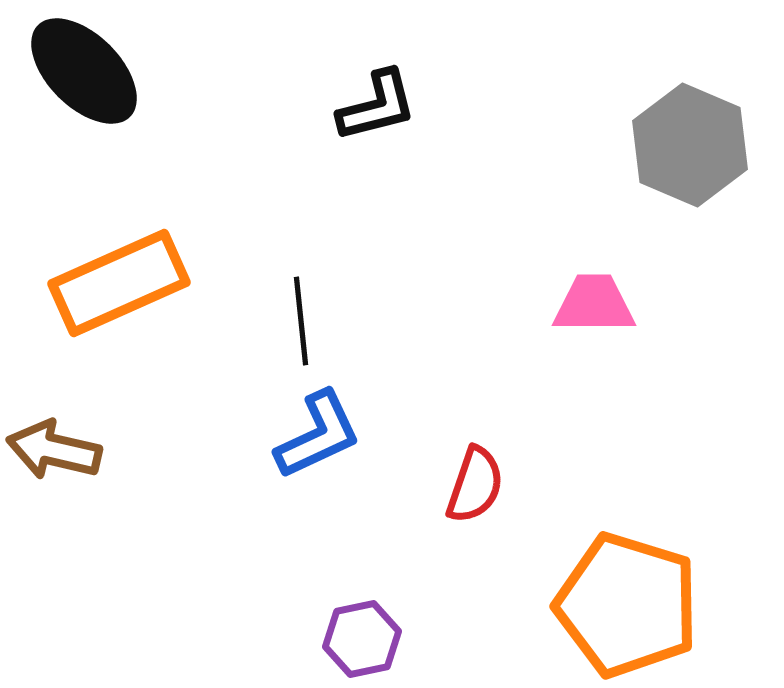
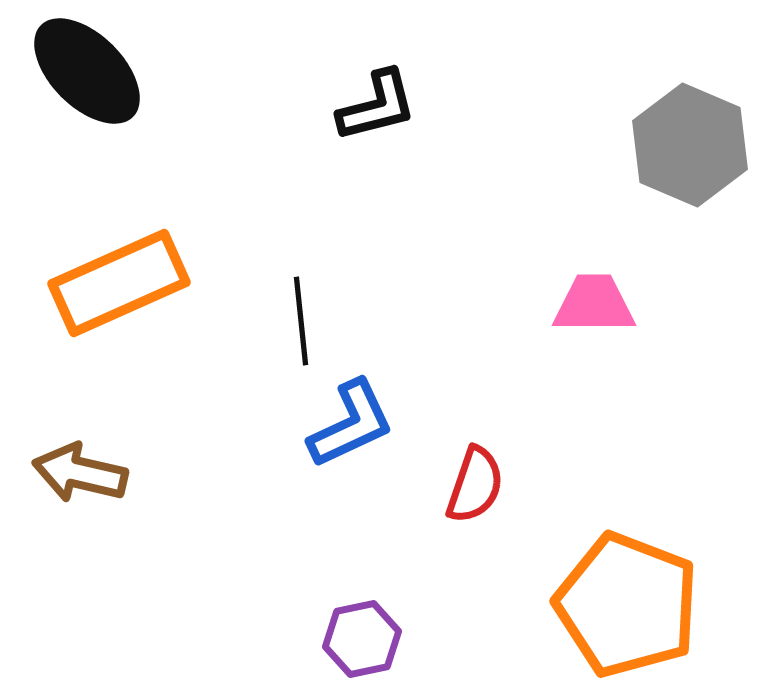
black ellipse: moved 3 px right
blue L-shape: moved 33 px right, 11 px up
brown arrow: moved 26 px right, 23 px down
orange pentagon: rotated 4 degrees clockwise
